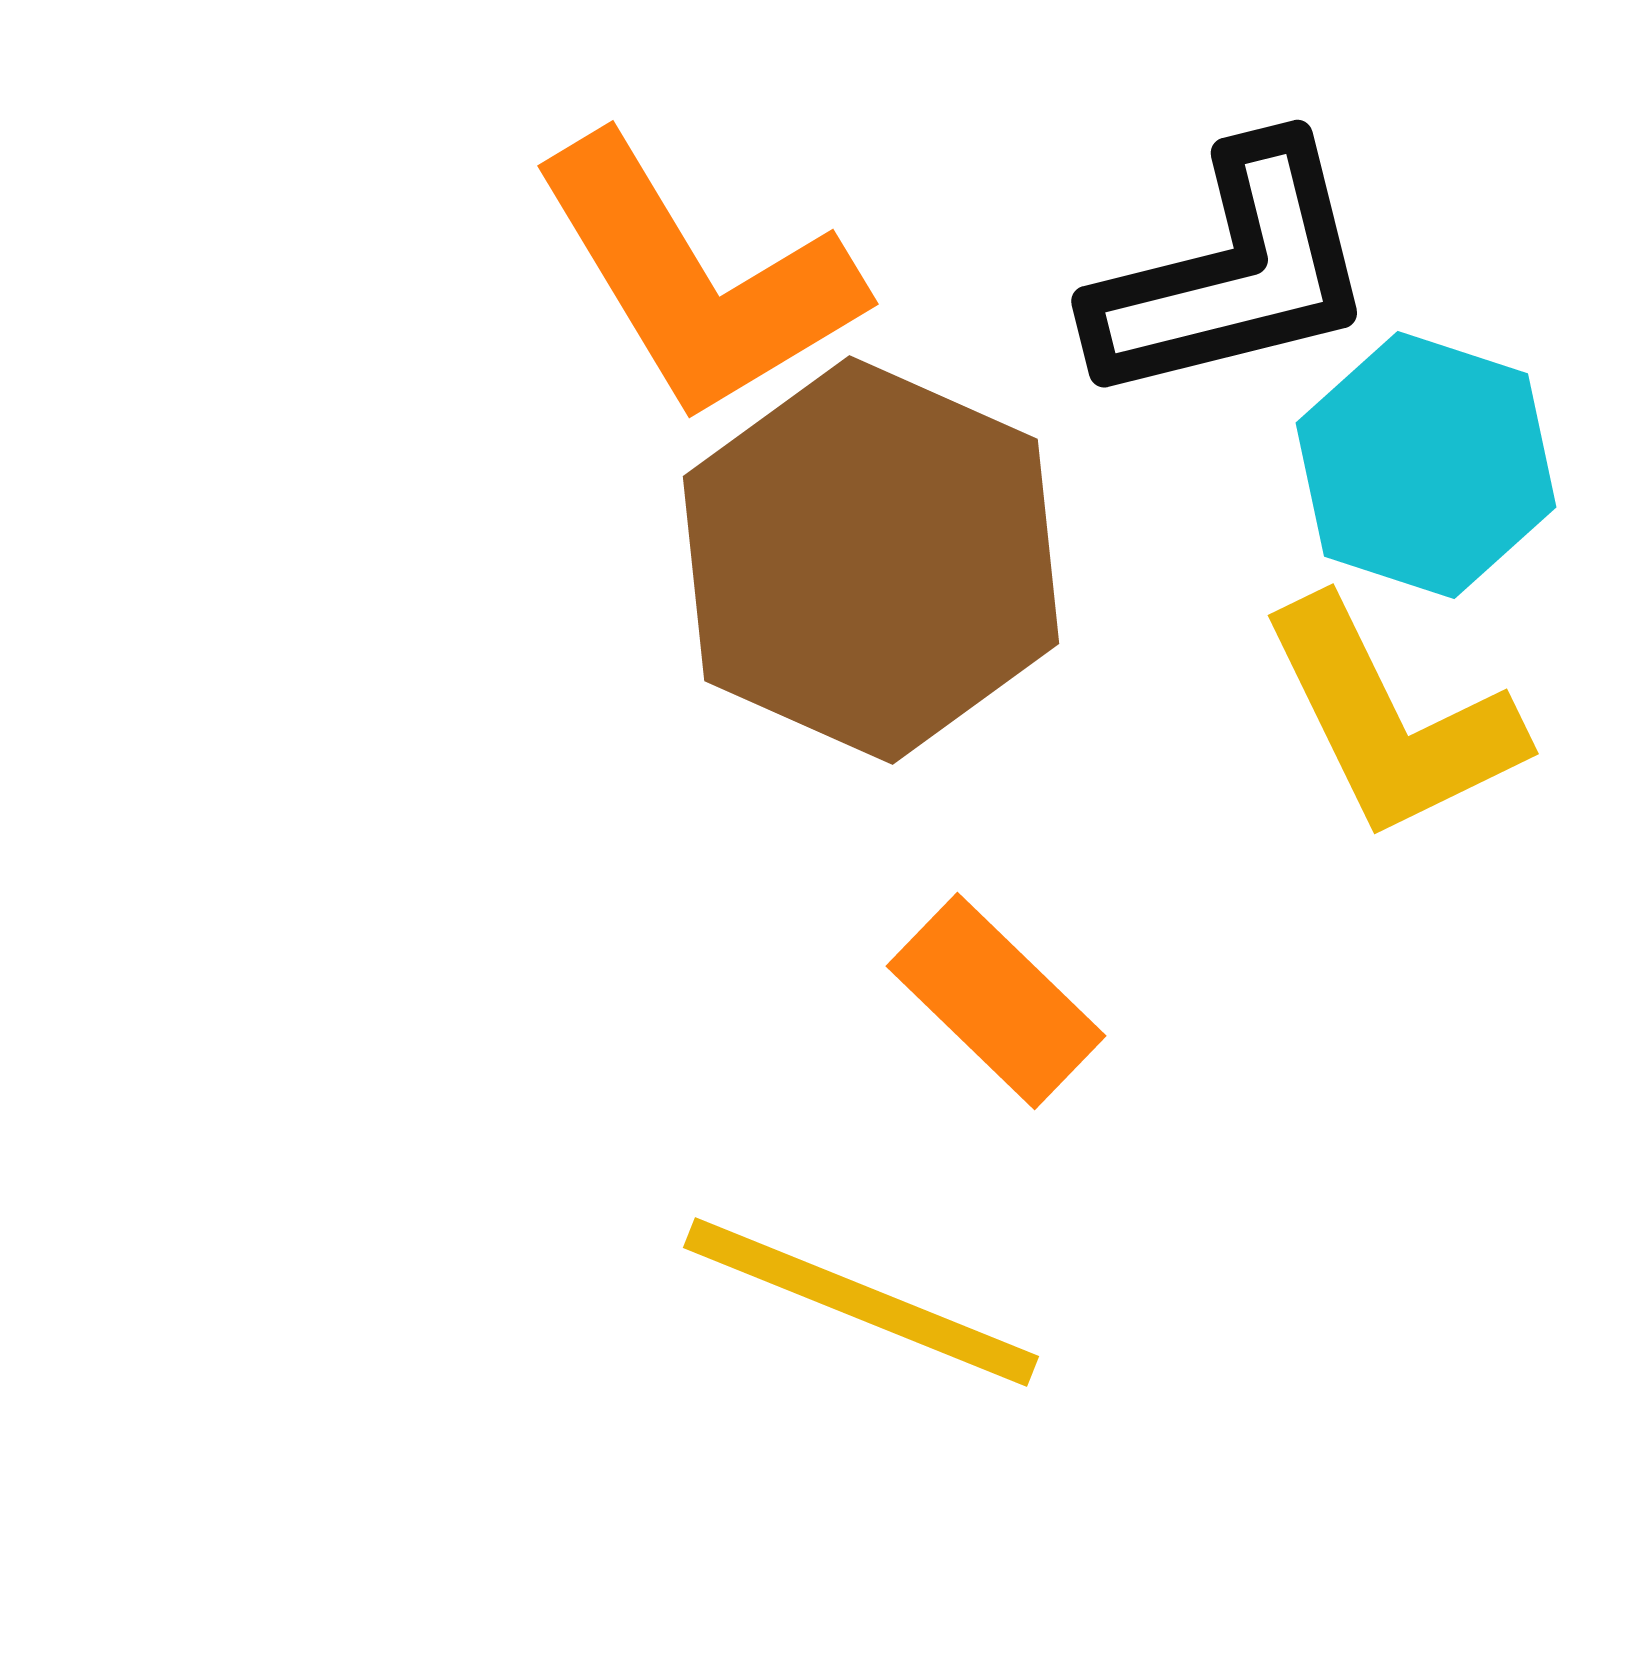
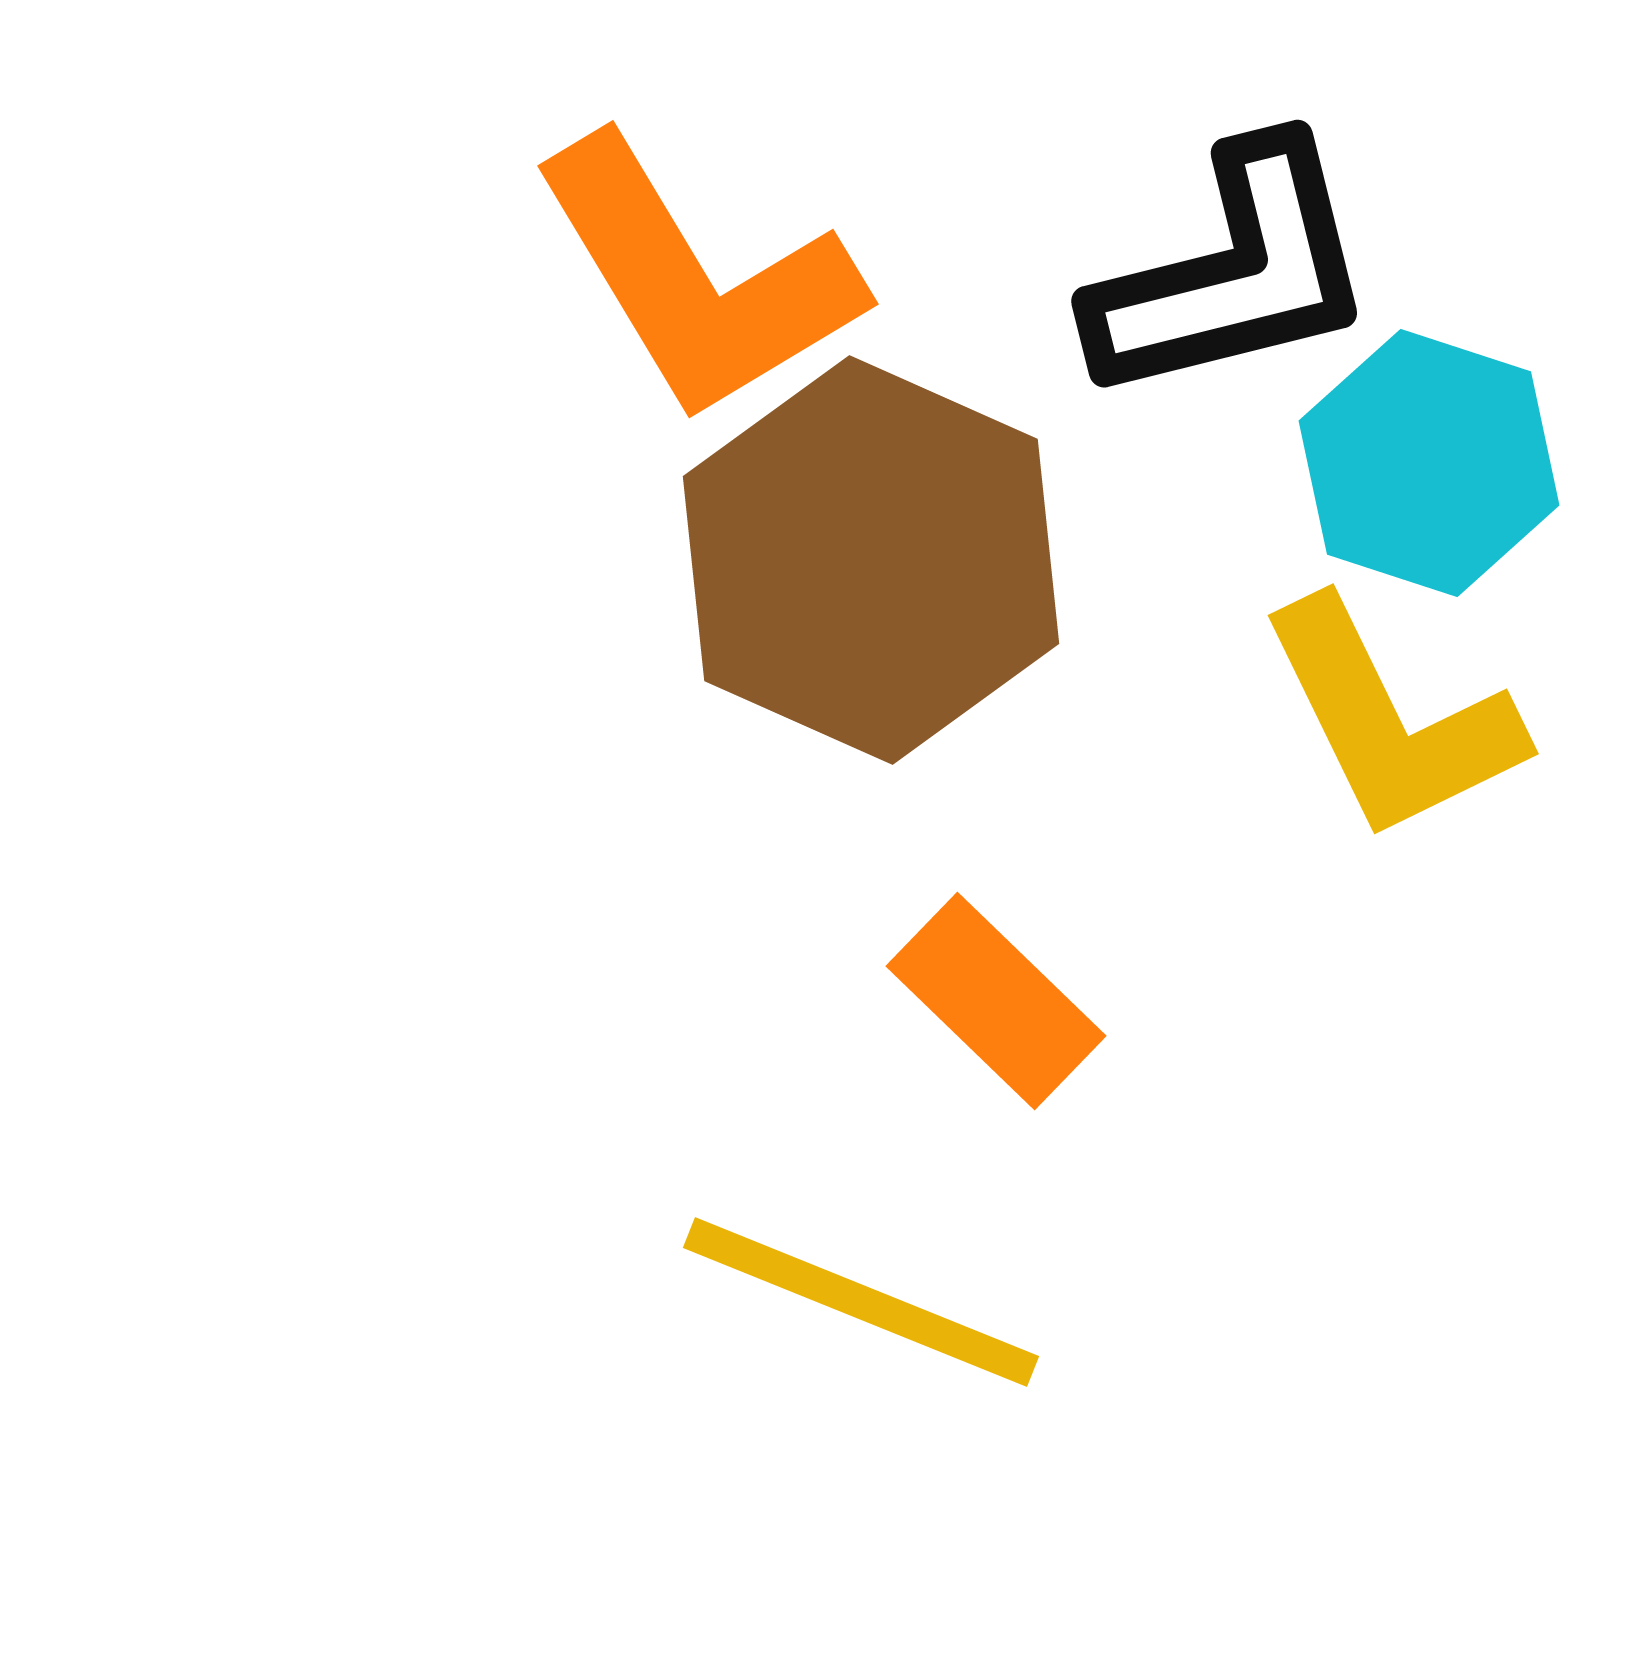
cyan hexagon: moved 3 px right, 2 px up
